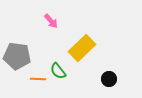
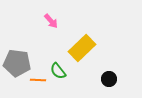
gray pentagon: moved 7 px down
orange line: moved 1 px down
